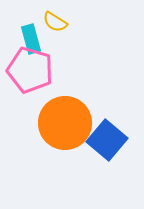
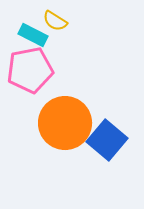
yellow semicircle: moved 1 px up
cyan rectangle: moved 2 px right, 4 px up; rotated 48 degrees counterclockwise
pink pentagon: rotated 27 degrees counterclockwise
